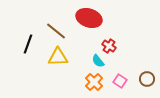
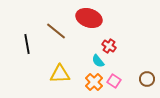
black line: moved 1 px left; rotated 30 degrees counterclockwise
yellow triangle: moved 2 px right, 17 px down
pink square: moved 6 px left
